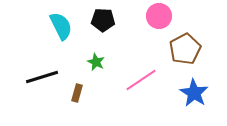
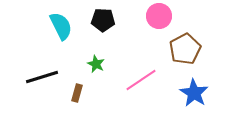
green star: moved 2 px down
